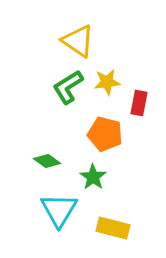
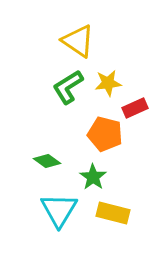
yellow star: moved 1 px right, 1 px down
red rectangle: moved 4 px left, 5 px down; rotated 55 degrees clockwise
yellow rectangle: moved 15 px up
